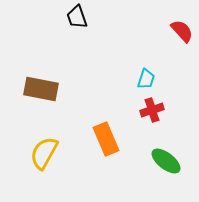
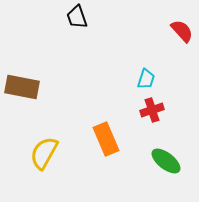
brown rectangle: moved 19 px left, 2 px up
